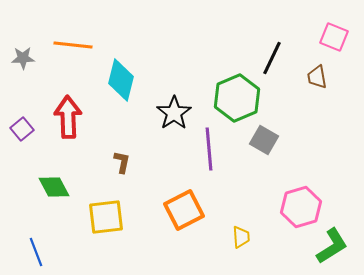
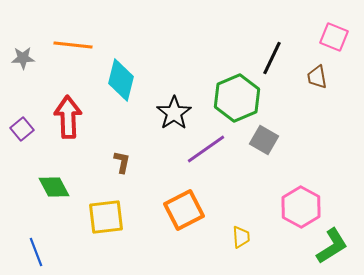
purple line: moved 3 px left; rotated 60 degrees clockwise
pink hexagon: rotated 15 degrees counterclockwise
